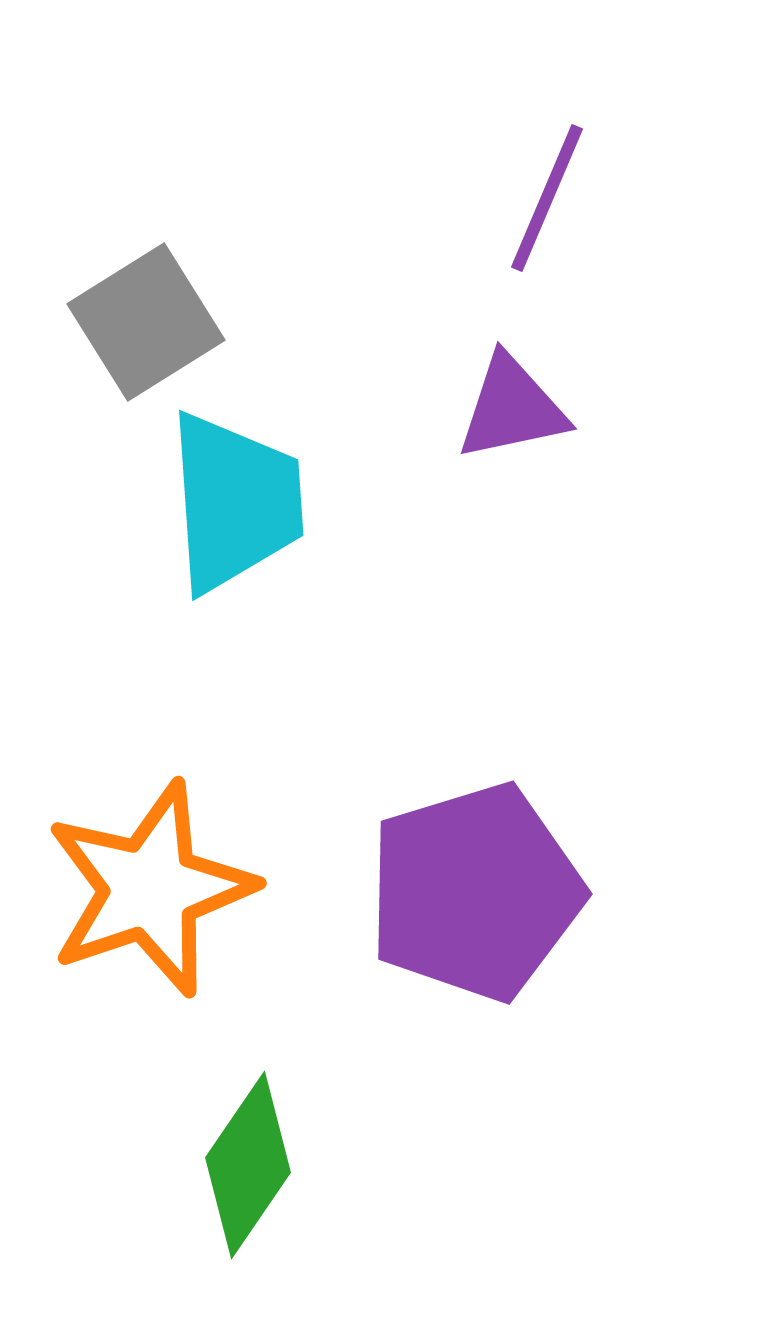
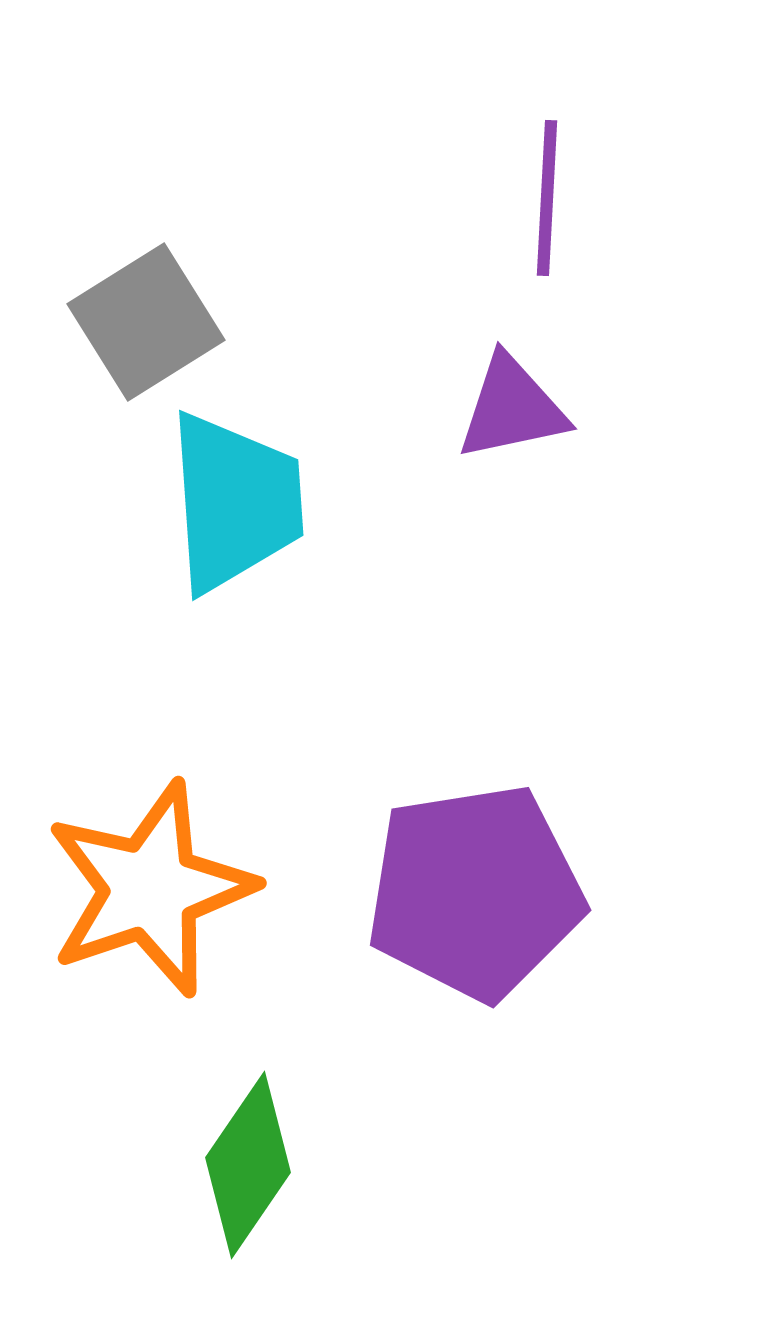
purple line: rotated 20 degrees counterclockwise
purple pentagon: rotated 8 degrees clockwise
